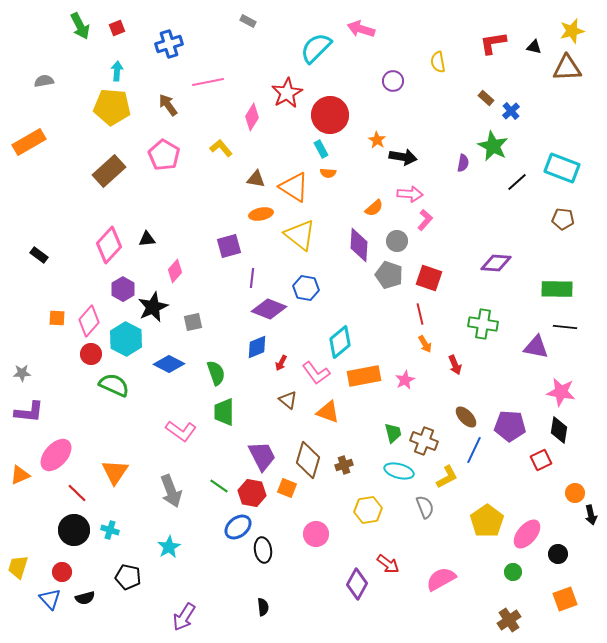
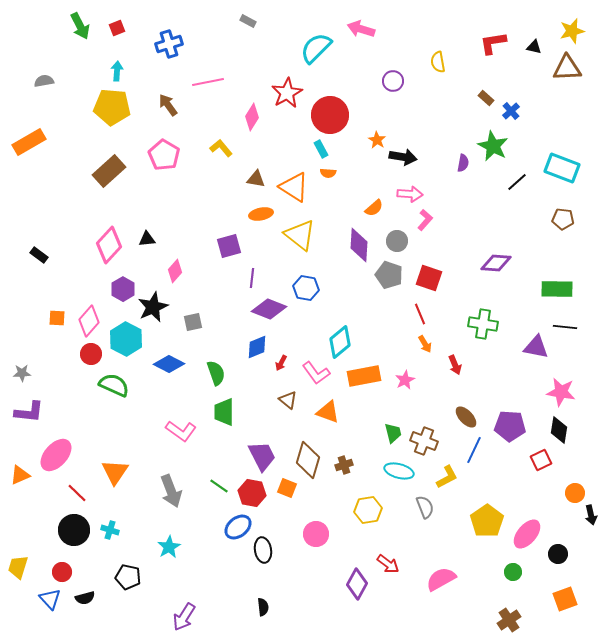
red line at (420, 314): rotated 10 degrees counterclockwise
